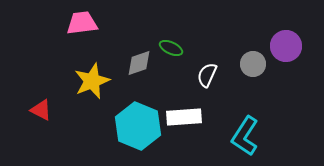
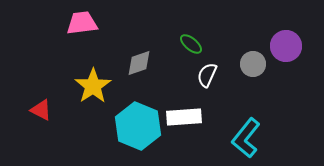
green ellipse: moved 20 px right, 4 px up; rotated 15 degrees clockwise
yellow star: moved 1 px right, 5 px down; rotated 12 degrees counterclockwise
cyan L-shape: moved 1 px right, 2 px down; rotated 6 degrees clockwise
